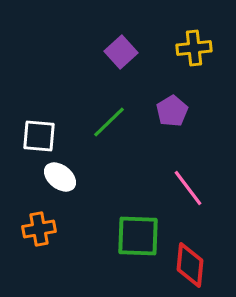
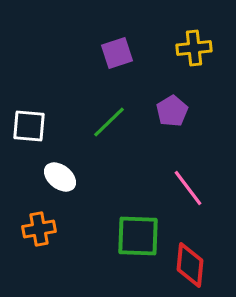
purple square: moved 4 px left, 1 px down; rotated 24 degrees clockwise
white square: moved 10 px left, 10 px up
